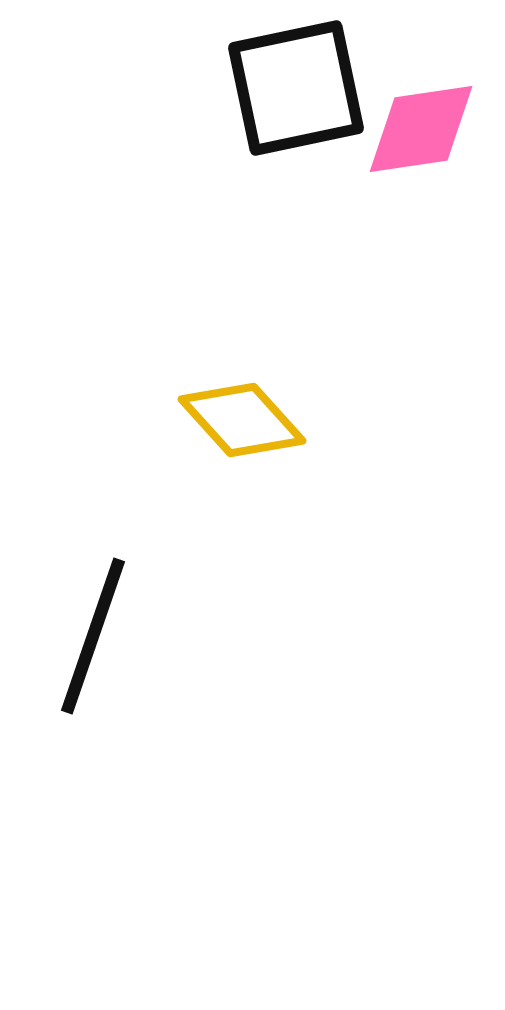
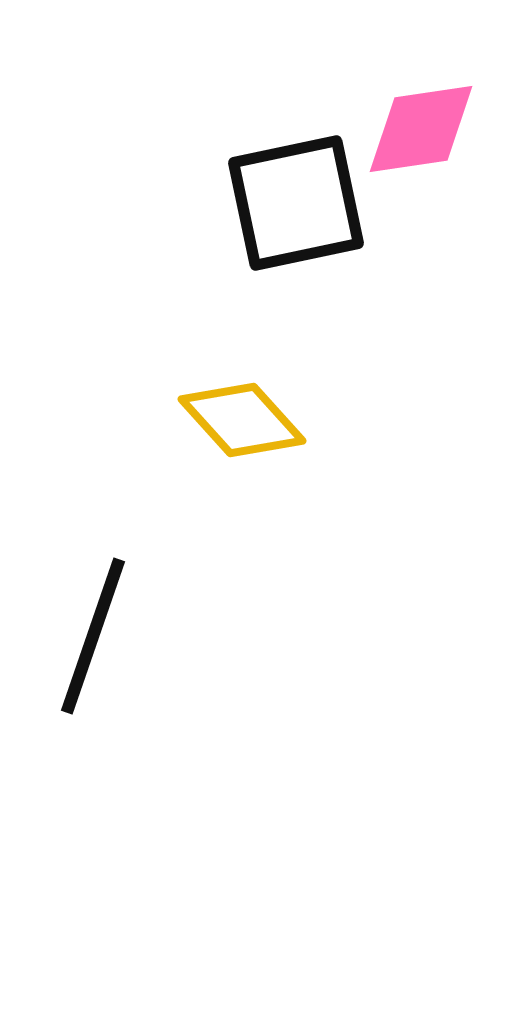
black square: moved 115 px down
